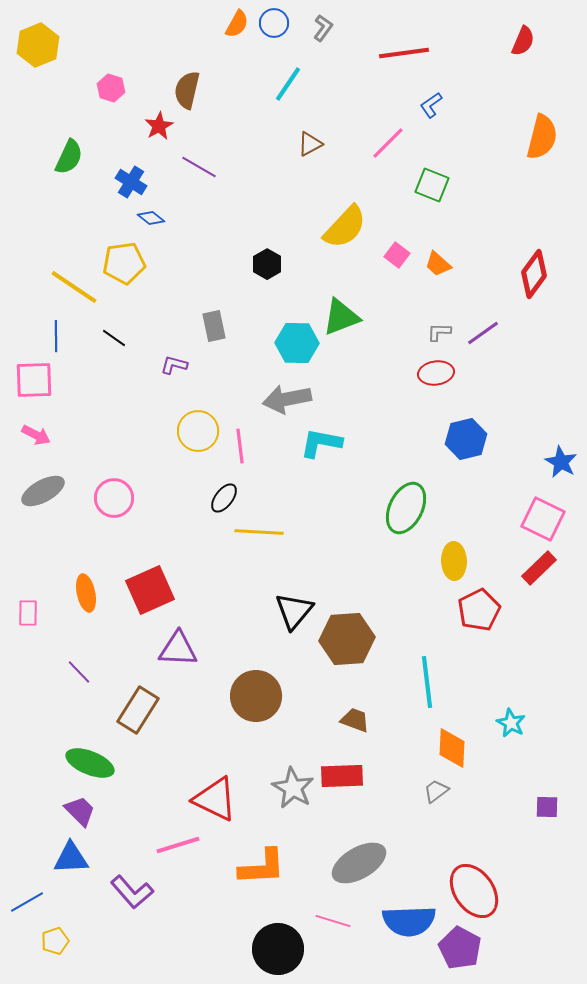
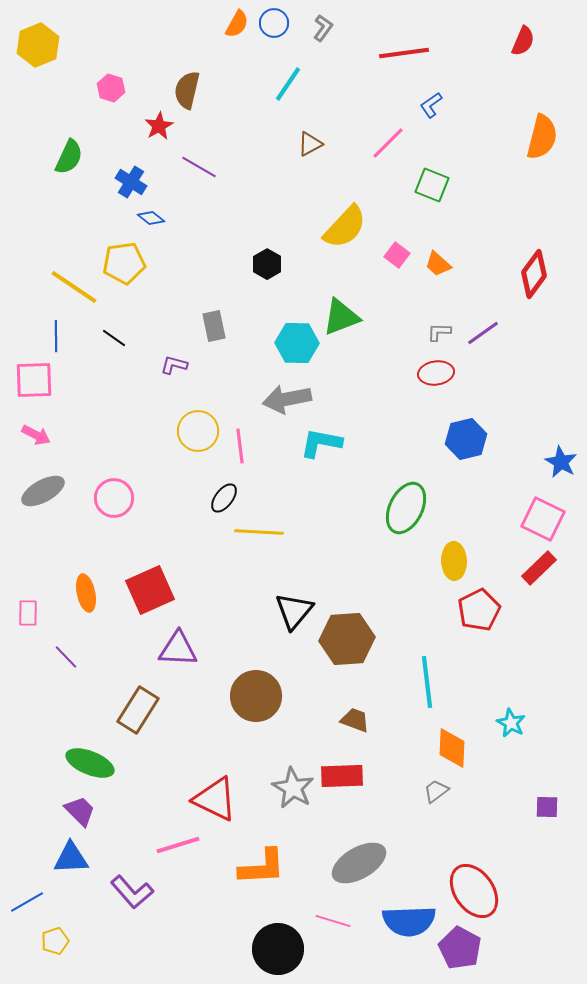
purple line at (79, 672): moved 13 px left, 15 px up
